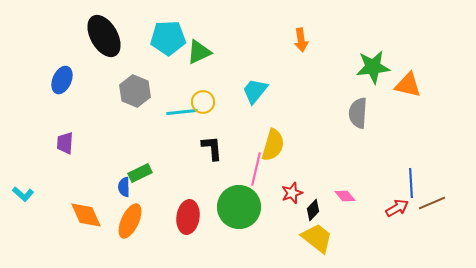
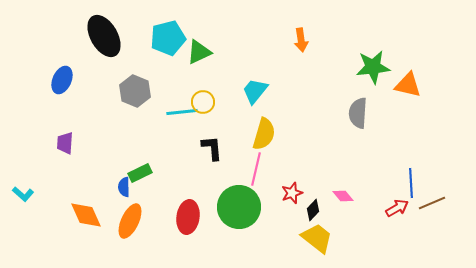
cyan pentagon: rotated 12 degrees counterclockwise
yellow semicircle: moved 9 px left, 11 px up
pink diamond: moved 2 px left
